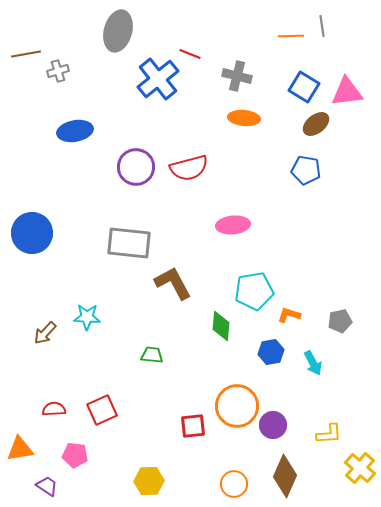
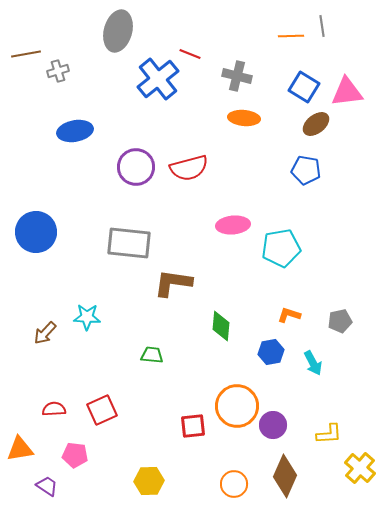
blue circle at (32, 233): moved 4 px right, 1 px up
brown L-shape at (173, 283): rotated 54 degrees counterclockwise
cyan pentagon at (254, 291): moved 27 px right, 43 px up
